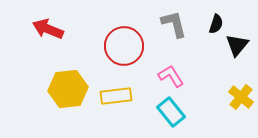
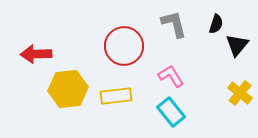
red arrow: moved 12 px left, 25 px down; rotated 24 degrees counterclockwise
yellow cross: moved 1 px left, 4 px up
